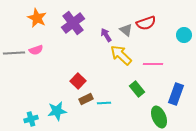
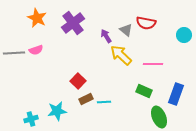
red semicircle: rotated 30 degrees clockwise
purple arrow: moved 1 px down
green rectangle: moved 7 px right, 2 px down; rotated 28 degrees counterclockwise
cyan line: moved 1 px up
